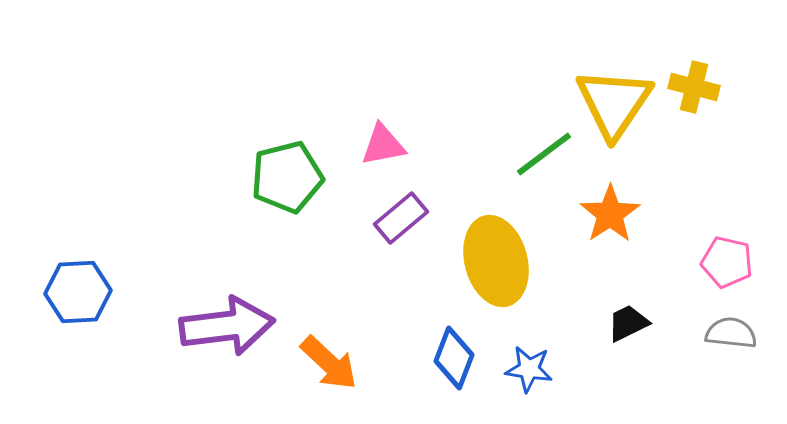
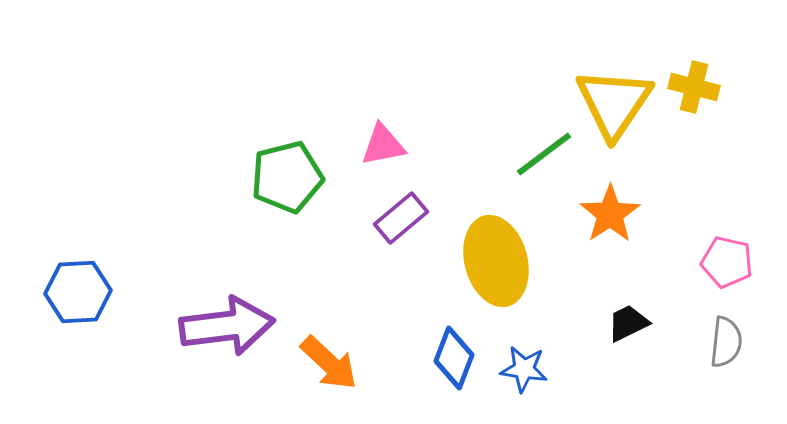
gray semicircle: moved 5 px left, 9 px down; rotated 90 degrees clockwise
blue star: moved 5 px left
